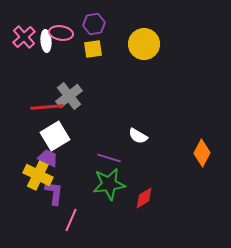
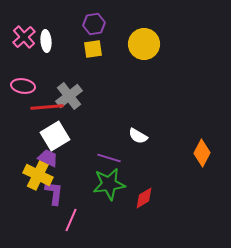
pink ellipse: moved 38 px left, 53 px down
